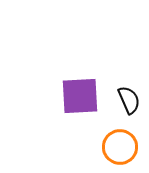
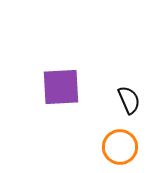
purple square: moved 19 px left, 9 px up
